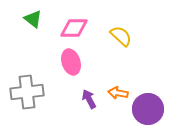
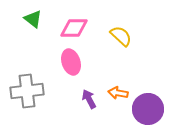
gray cross: moved 1 px up
